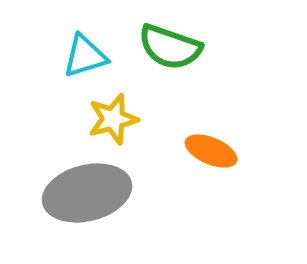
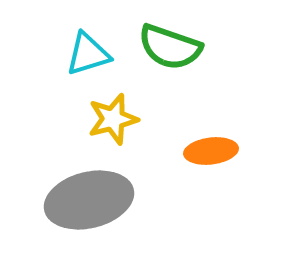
cyan triangle: moved 3 px right, 2 px up
orange ellipse: rotated 30 degrees counterclockwise
gray ellipse: moved 2 px right, 7 px down
